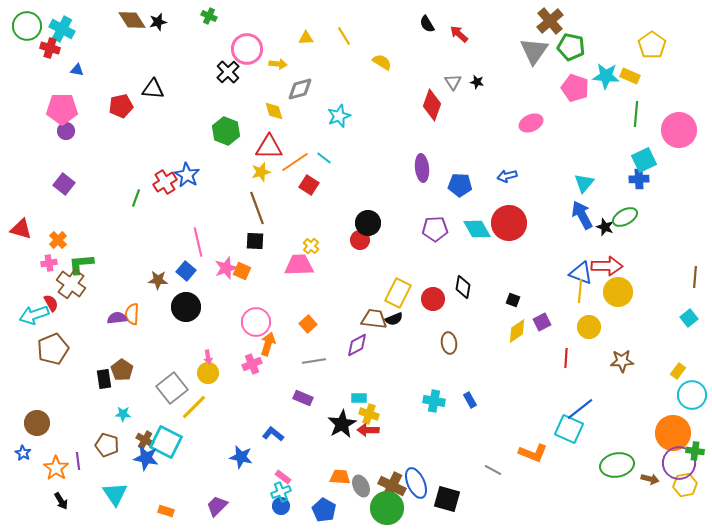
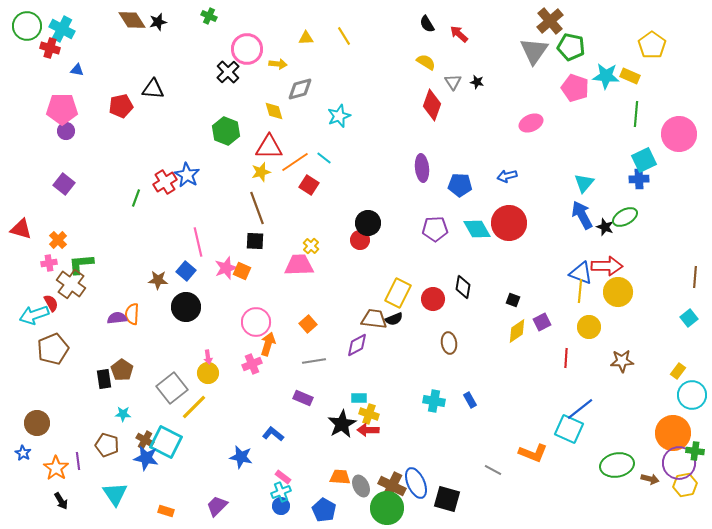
yellow semicircle at (382, 62): moved 44 px right
pink circle at (679, 130): moved 4 px down
